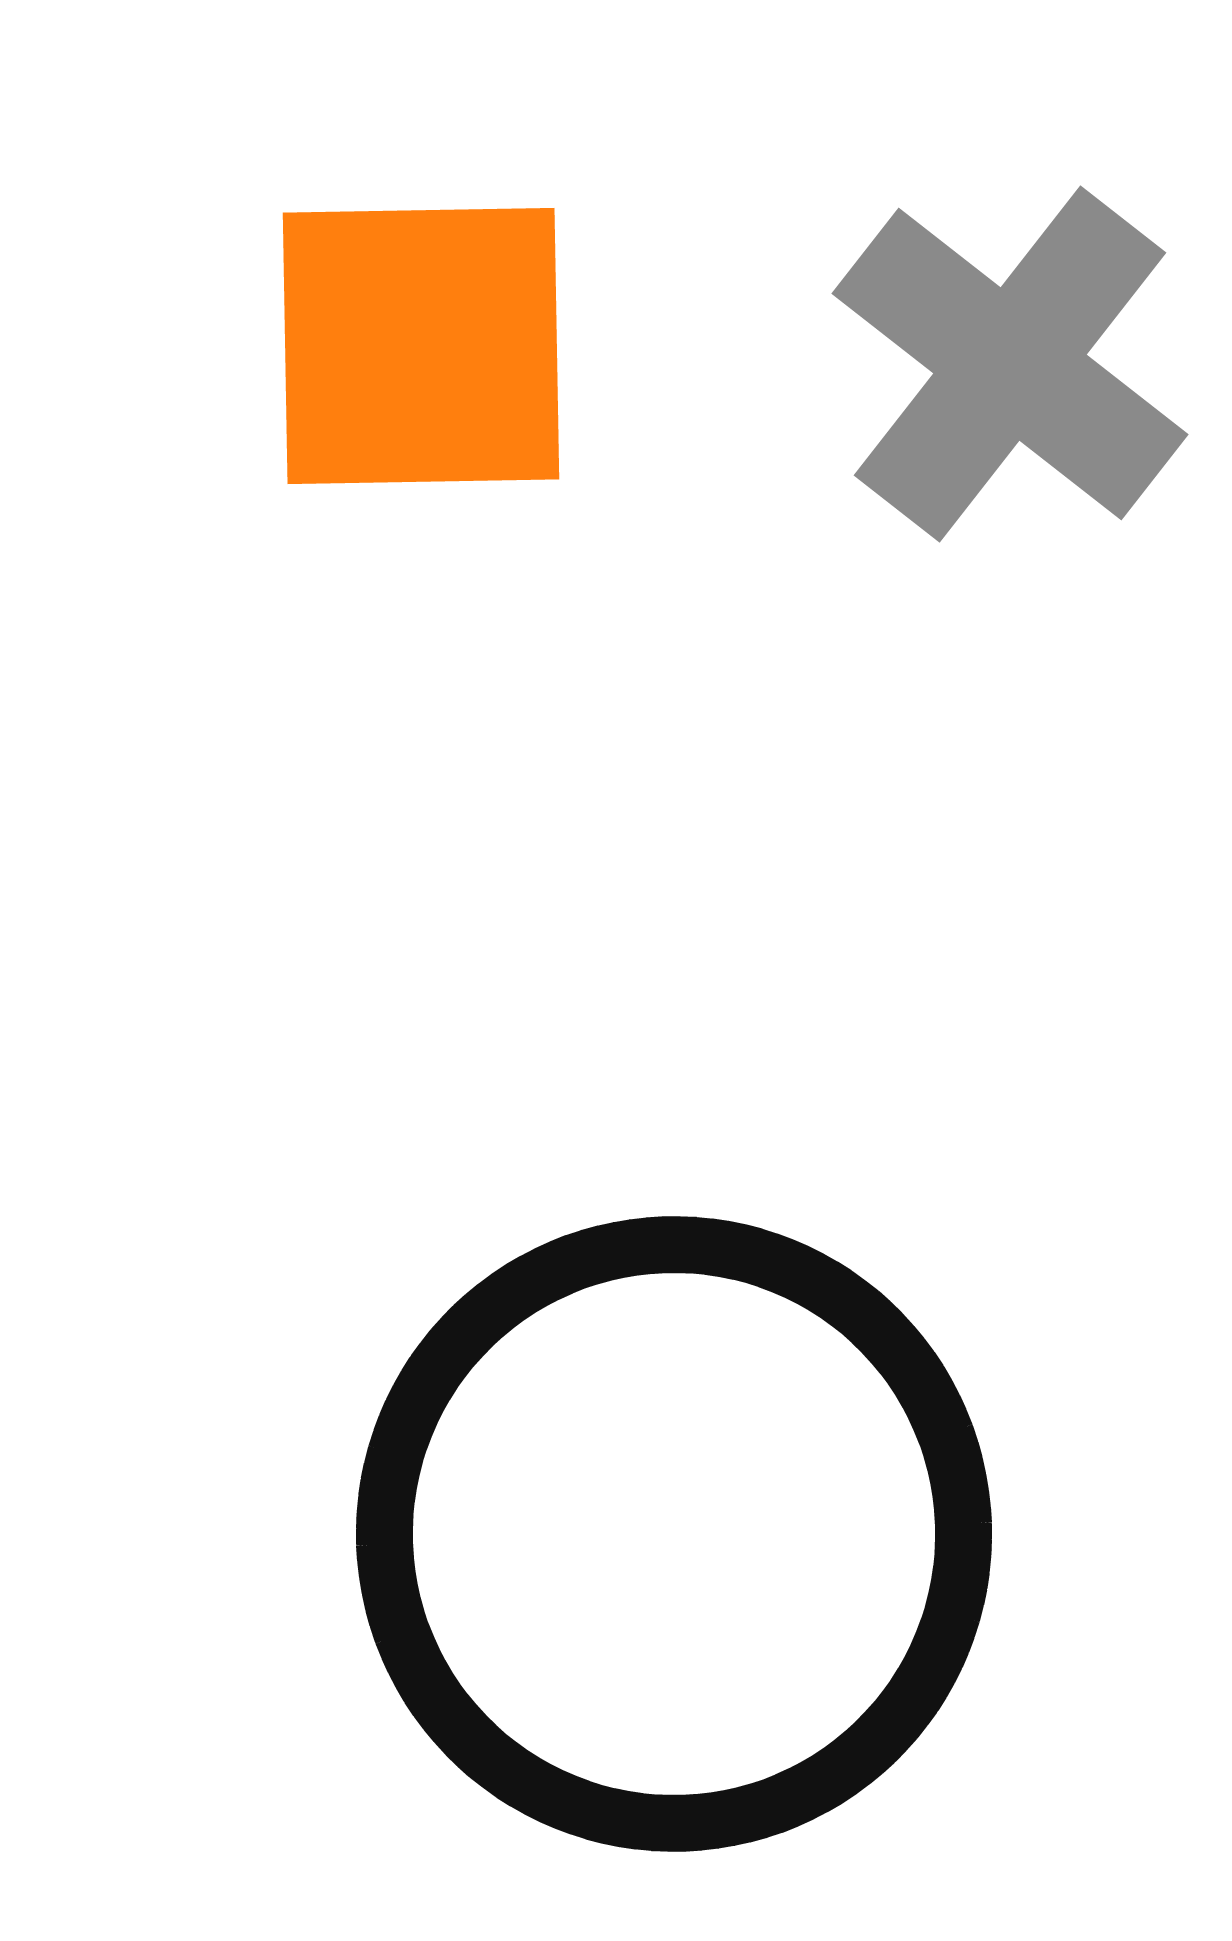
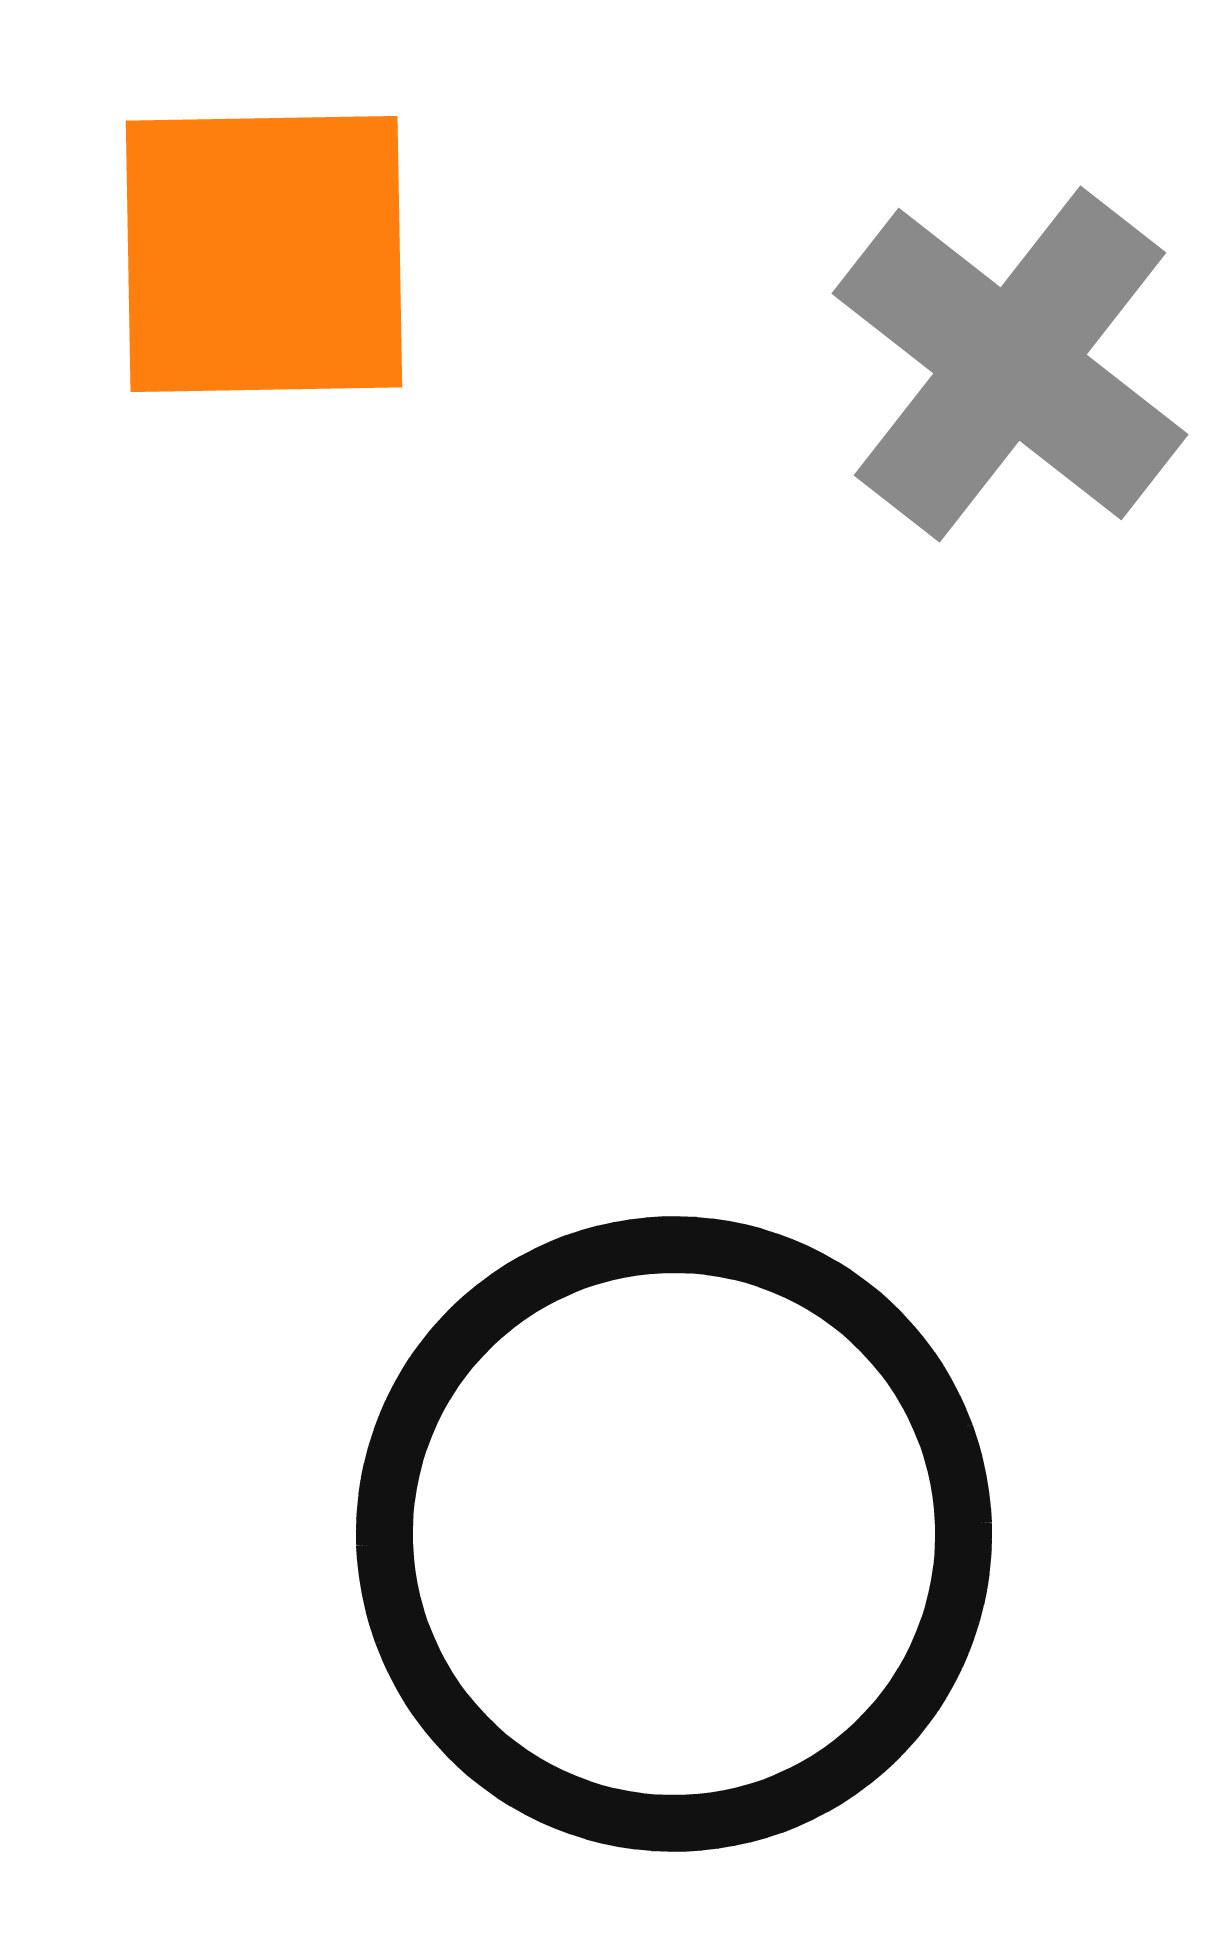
orange square: moved 157 px left, 92 px up
